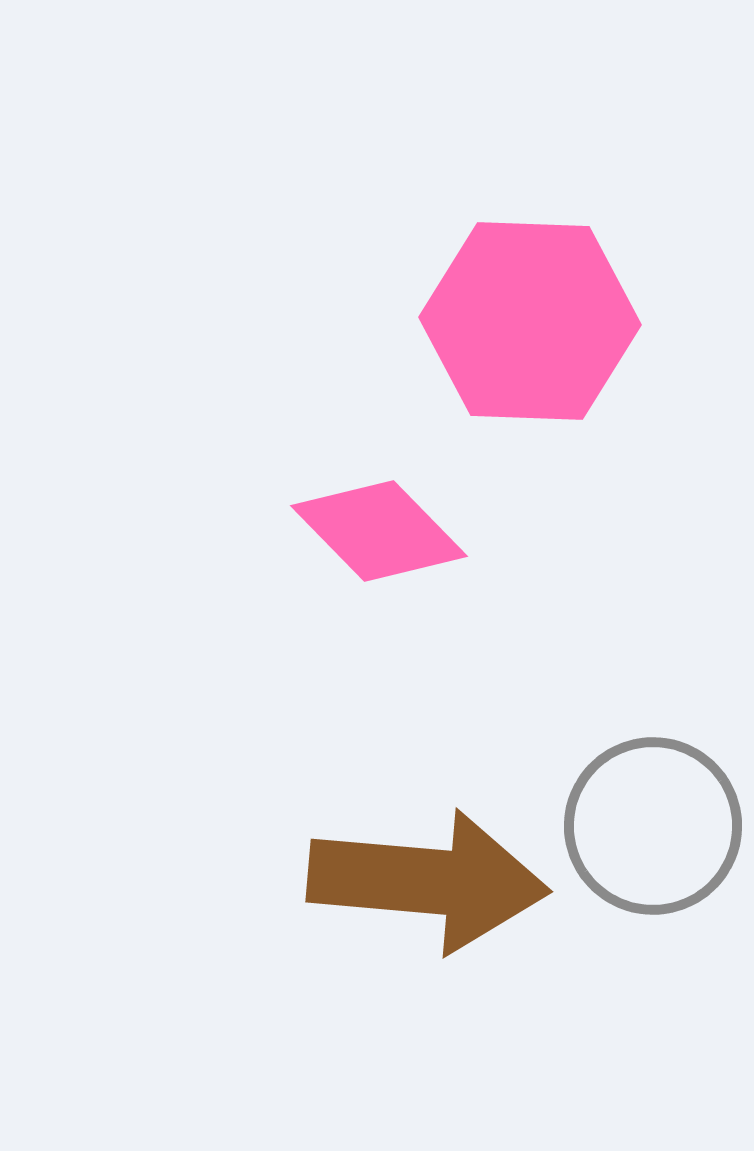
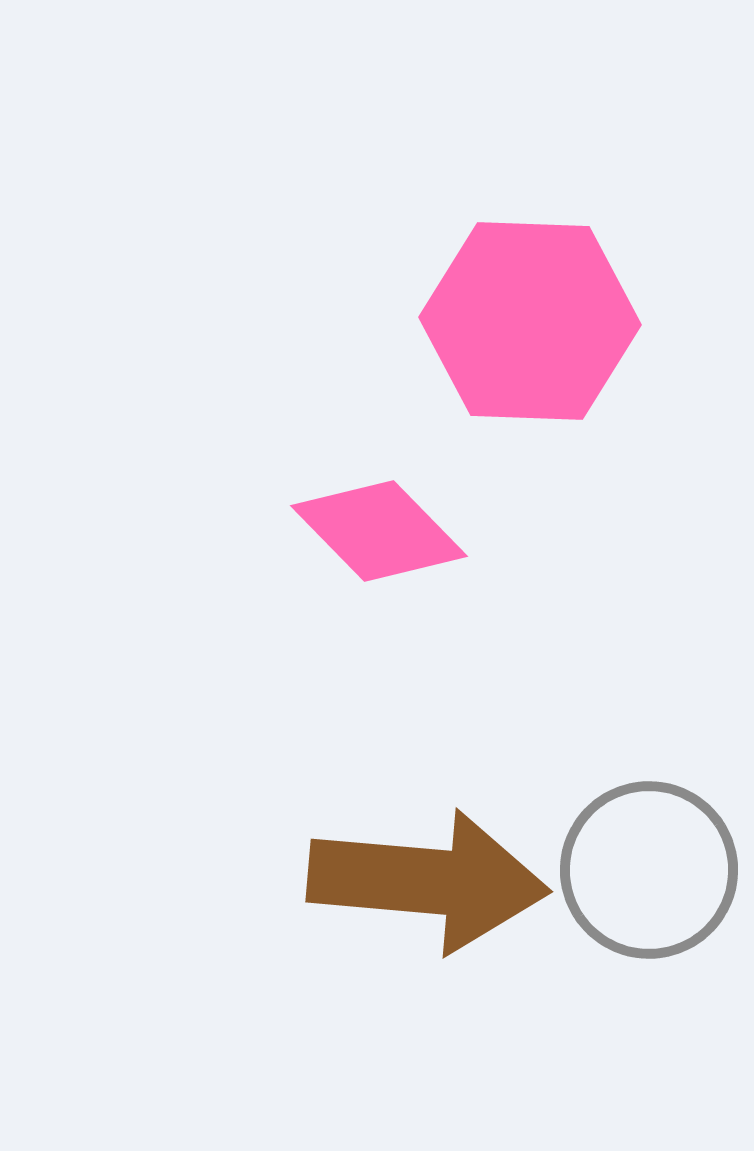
gray circle: moved 4 px left, 44 px down
